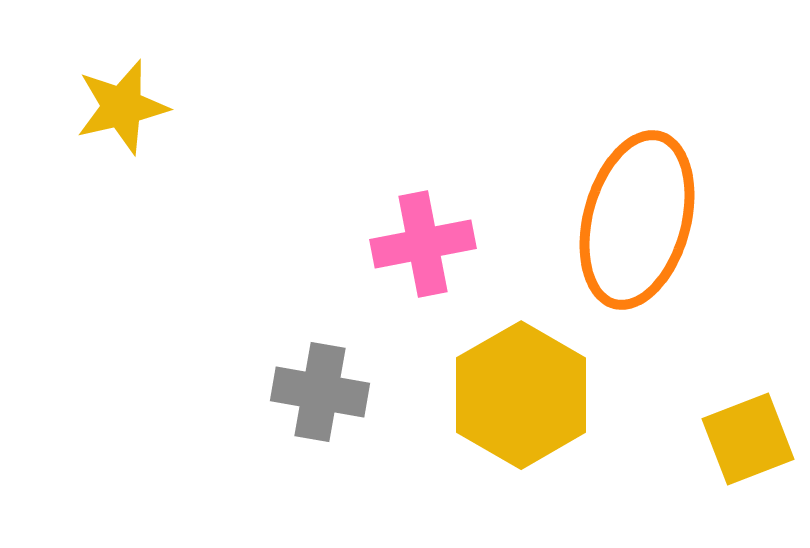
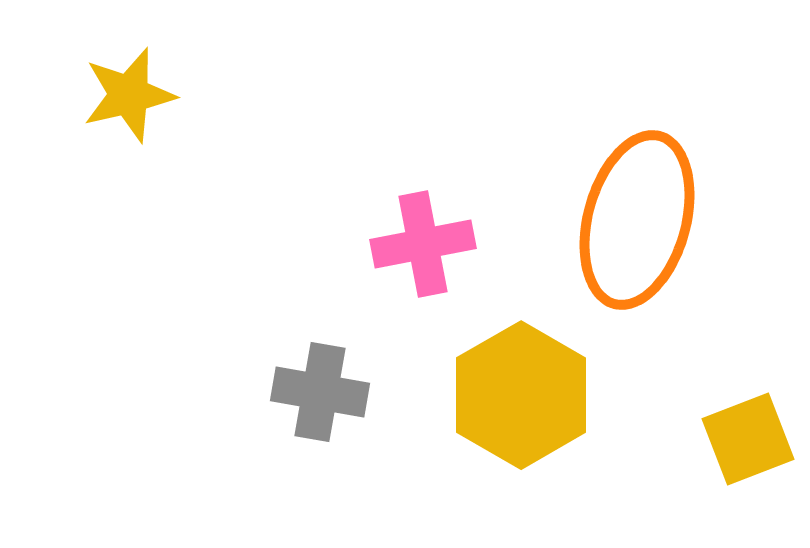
yellow star: moved 7 px right, 12 px up
